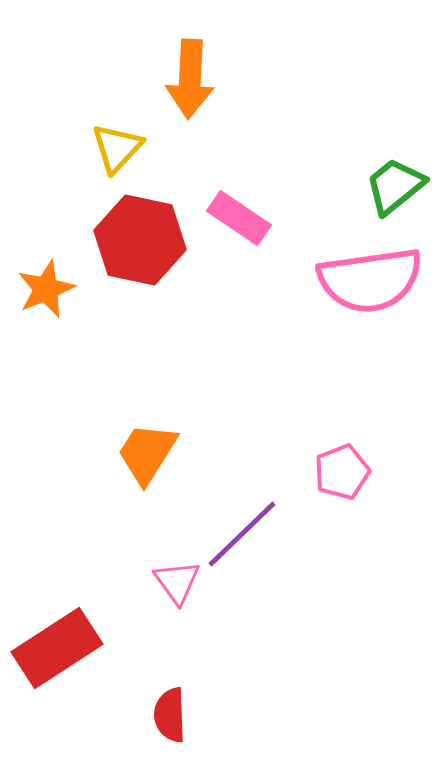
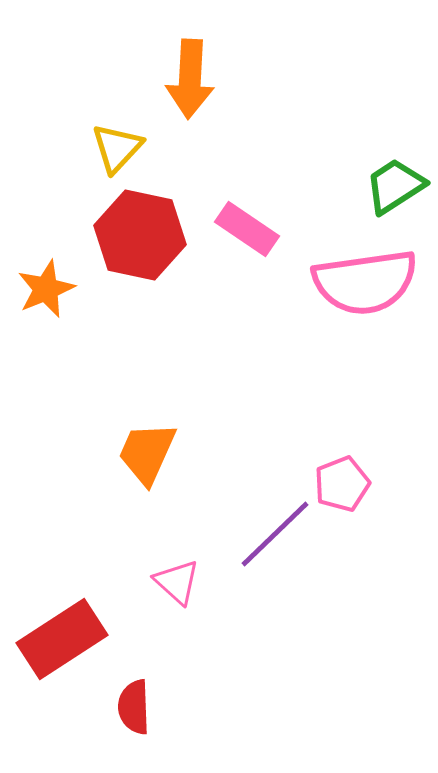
green trapezoid: rotated 6 degrees clockwise
pink rectangle: moved 8 px right, 11 px down
red hexagon: moved 5 px up
pink semicircle: moved 5 px left, 2 px down
orange trapezoid: rotated 8 degrees counterclockwise
pink pentagon: moved 12 px down
purple line: moved 33 px right
pink triangle: rotated 12 degrees counterclockwise
red rectangle: moved 5 px right, 9 px up
red semicircle: moved 36 px left, 8 px up
